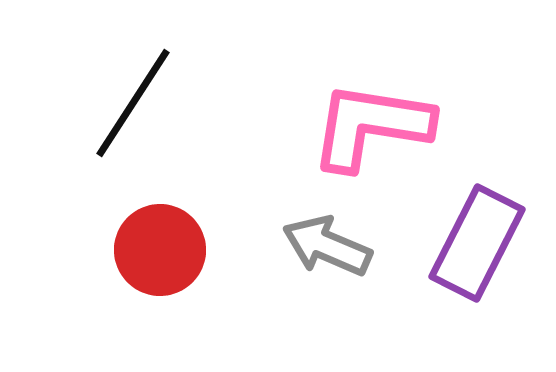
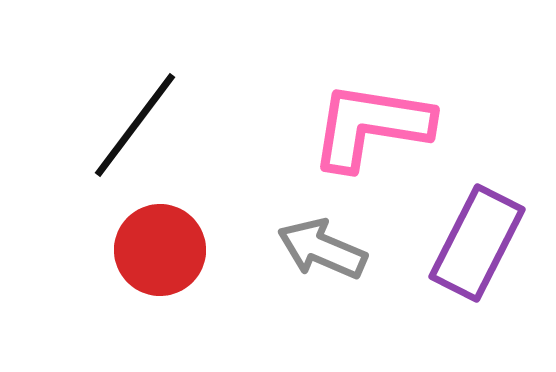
black line: moved 2 px right, 22 px down; rotated 4 degrees clockwise
gray arrow: moved 5 px left, 3 px down
